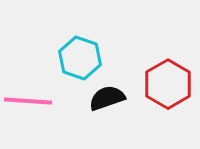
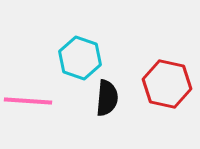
red hexagon: moved 1 px left; rotated 18 degrees counterclockwise
black semicircle: rotated 114 degrees clockwise
